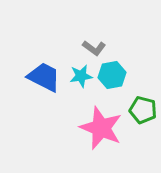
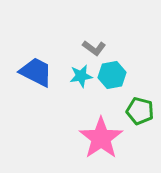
blue trapezoid: moved 8 px left, 5 px up
green pentagon: moved 3 px left, 1 px down
pink star: moved 10 px down; rotated 15 degrees clockwise
